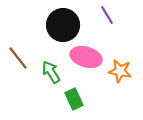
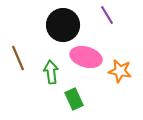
brown line: rotated 15 degrees clockwise
green arrow: rotated 25 degrees clockwise
